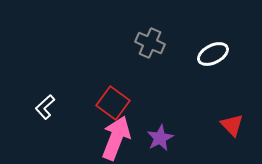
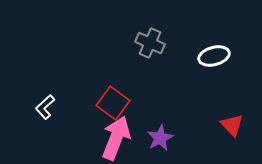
white ellipse: moved 1 px right, 2 px down; rotated 12 degrees clockwise
